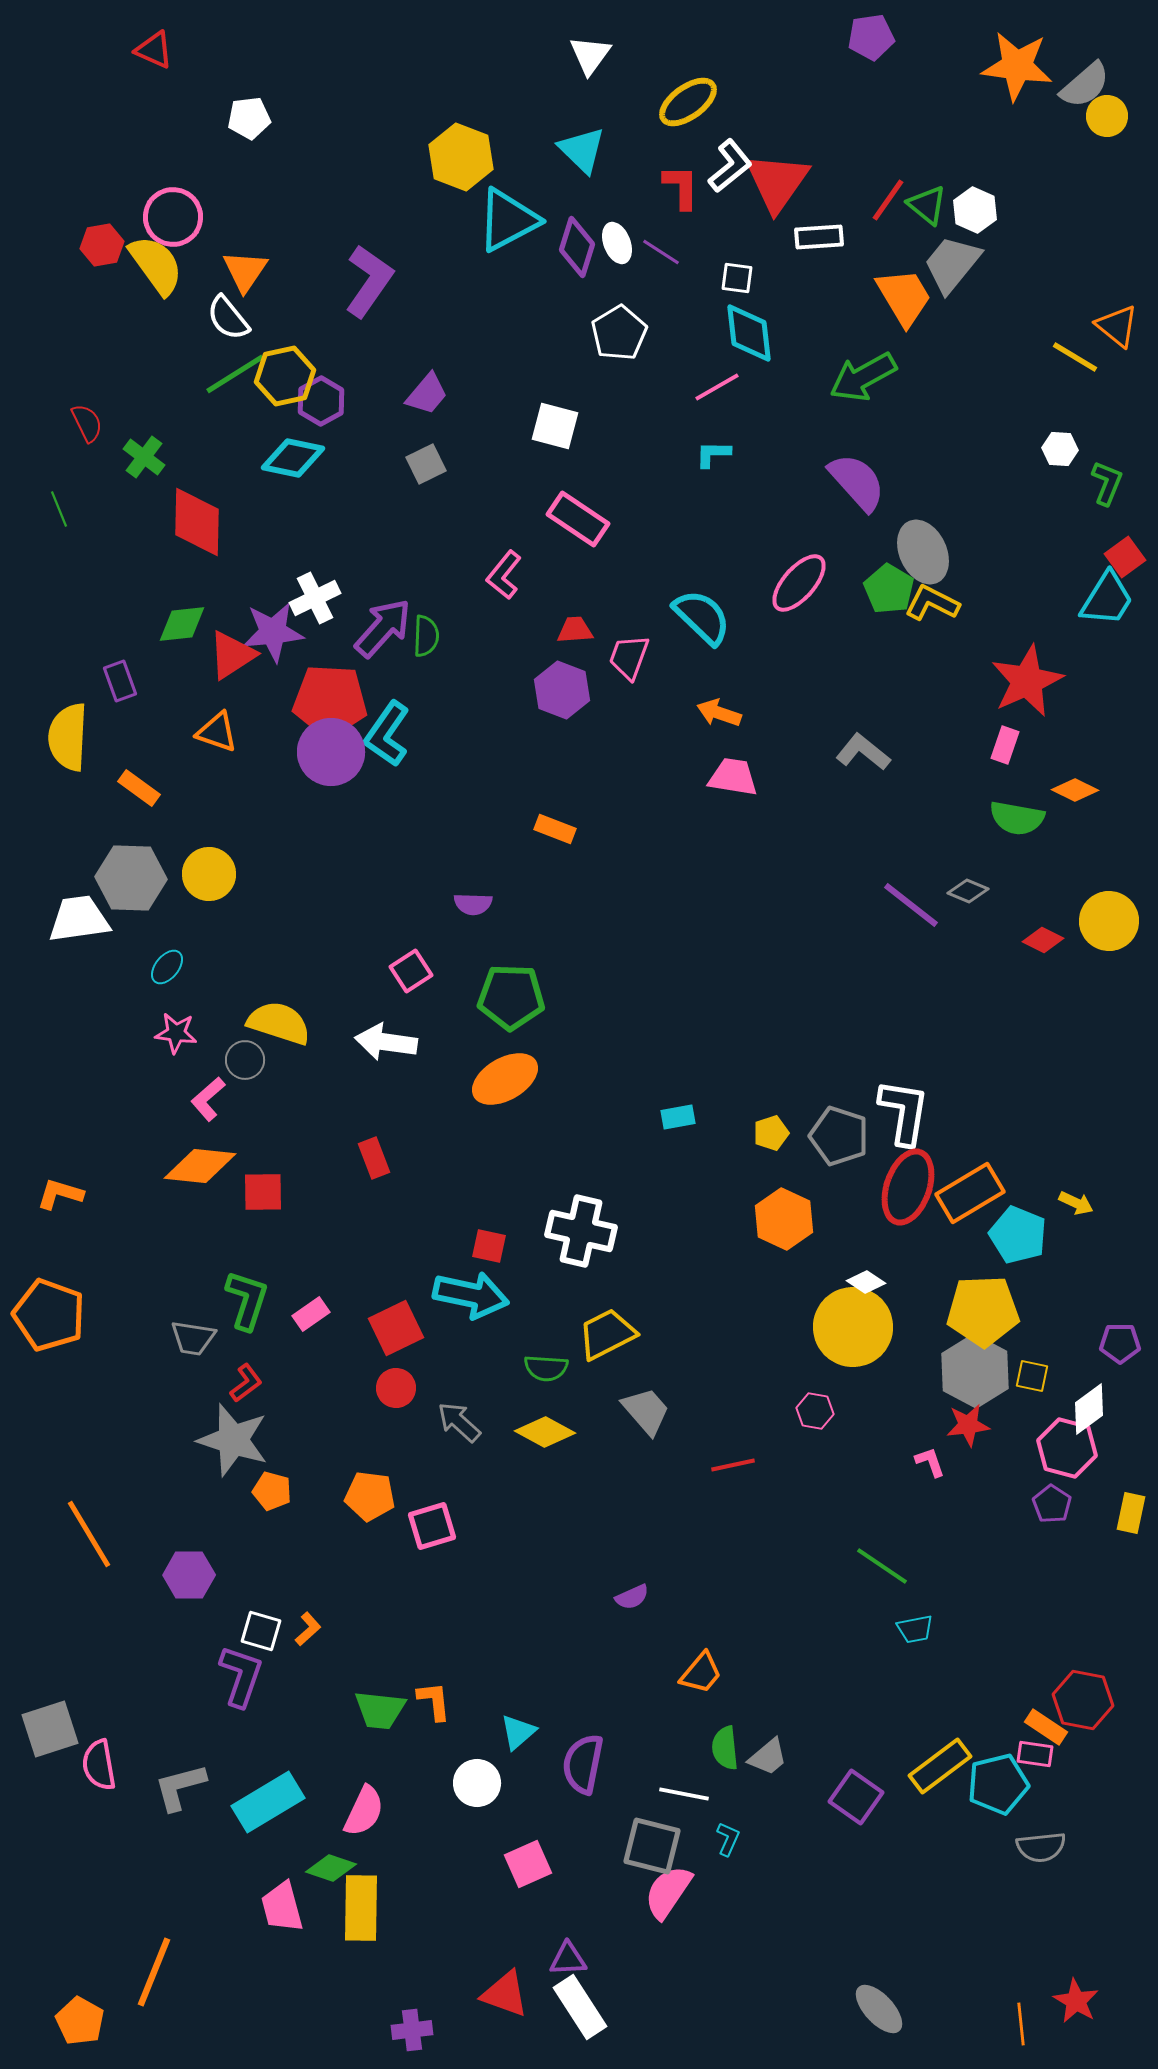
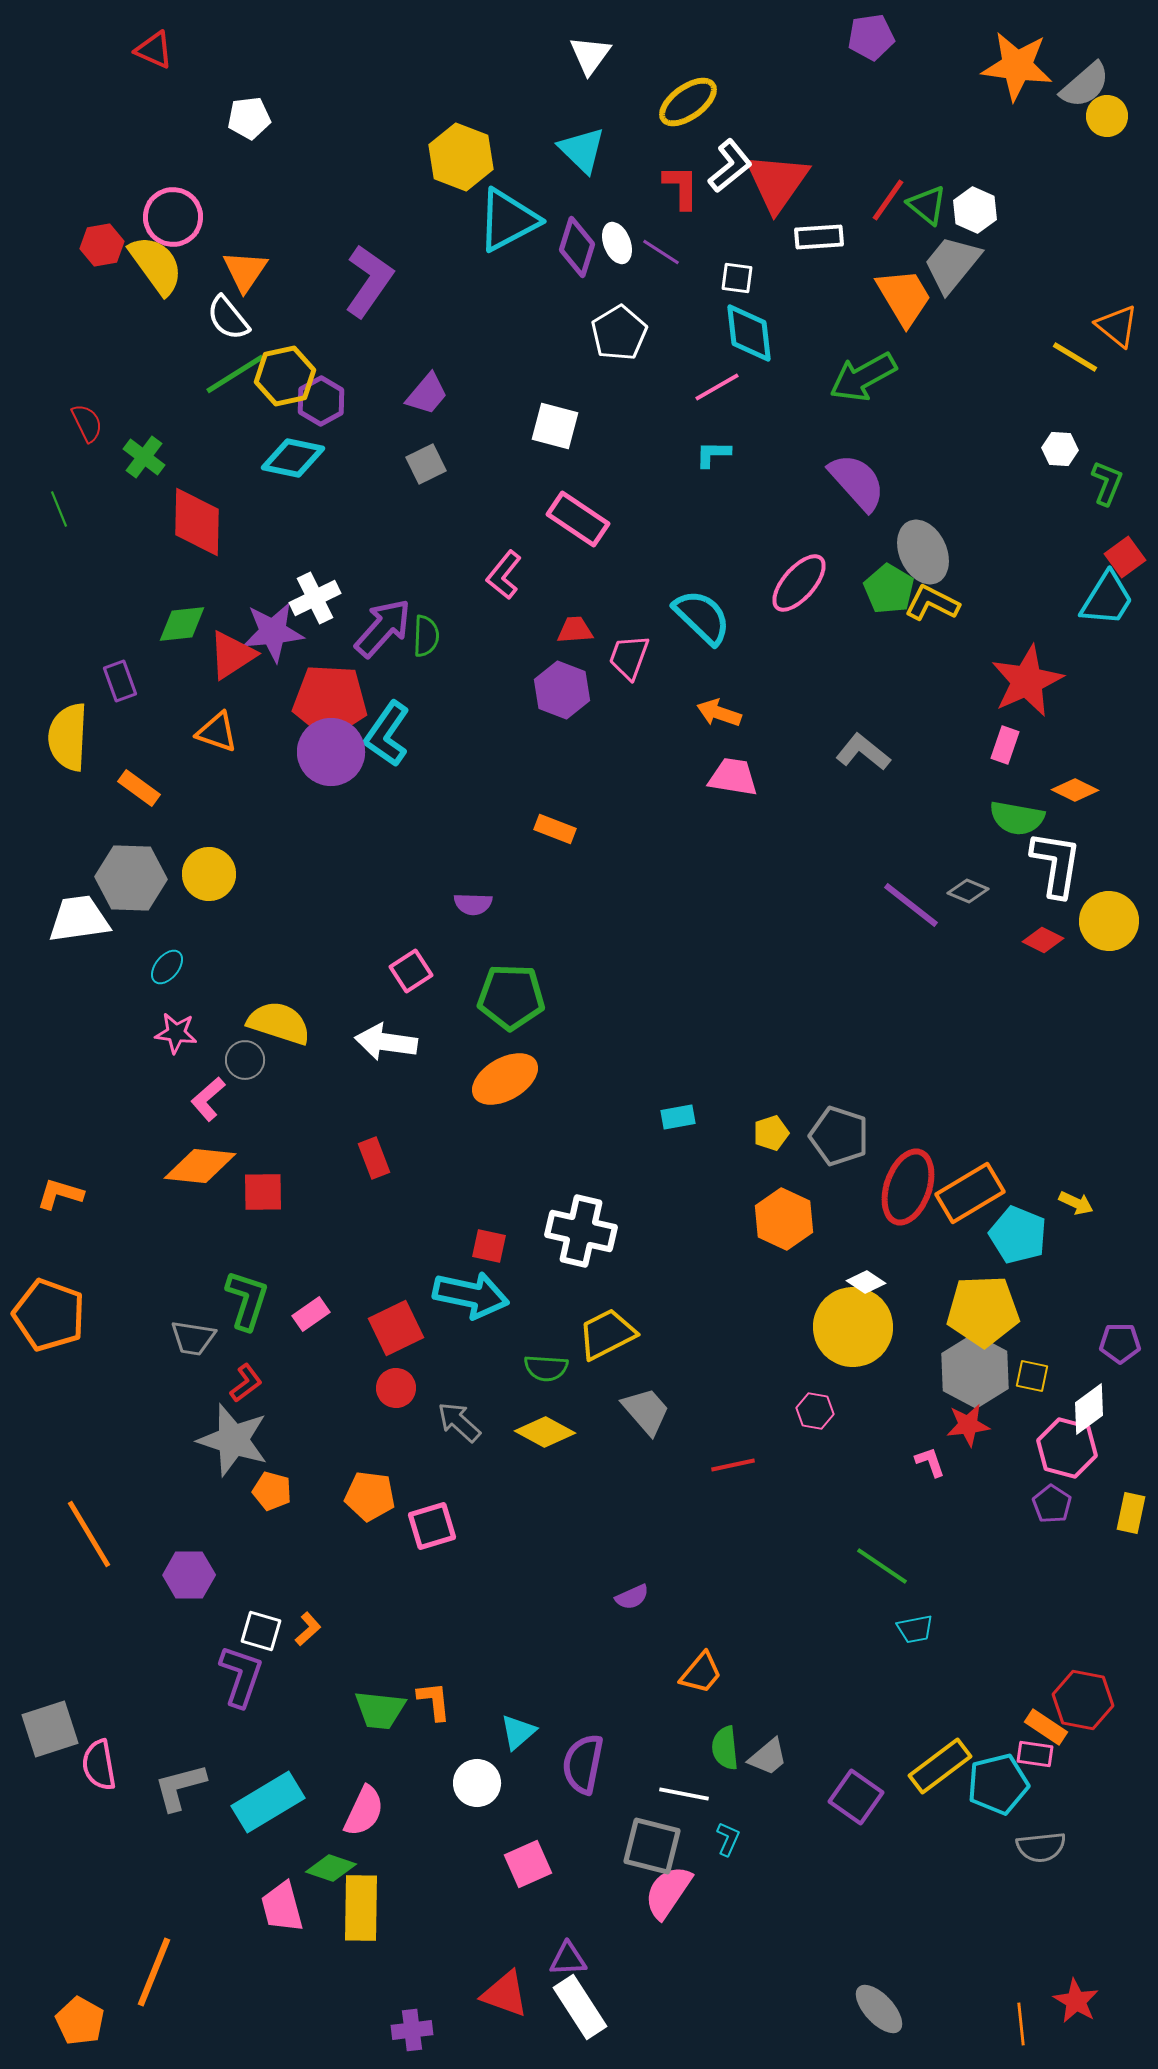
white L-shape at (904, 1112): moved 152 px right, 248 px up
